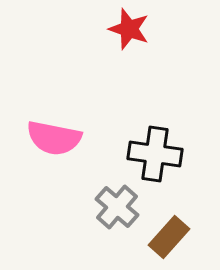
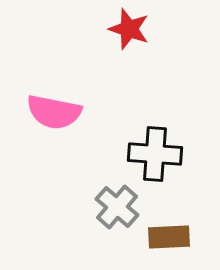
pink semicircle: moved 26 px up
black cross: rotated 4 degrees counterclockwise
brown rectangle: rotated 45 degrees clockwise
